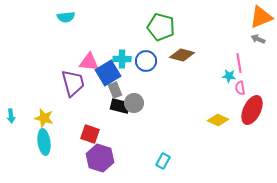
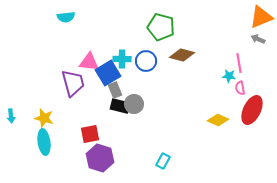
gray circle: moved 1 px down
red square: rotated 30 degrees counterclockwise
